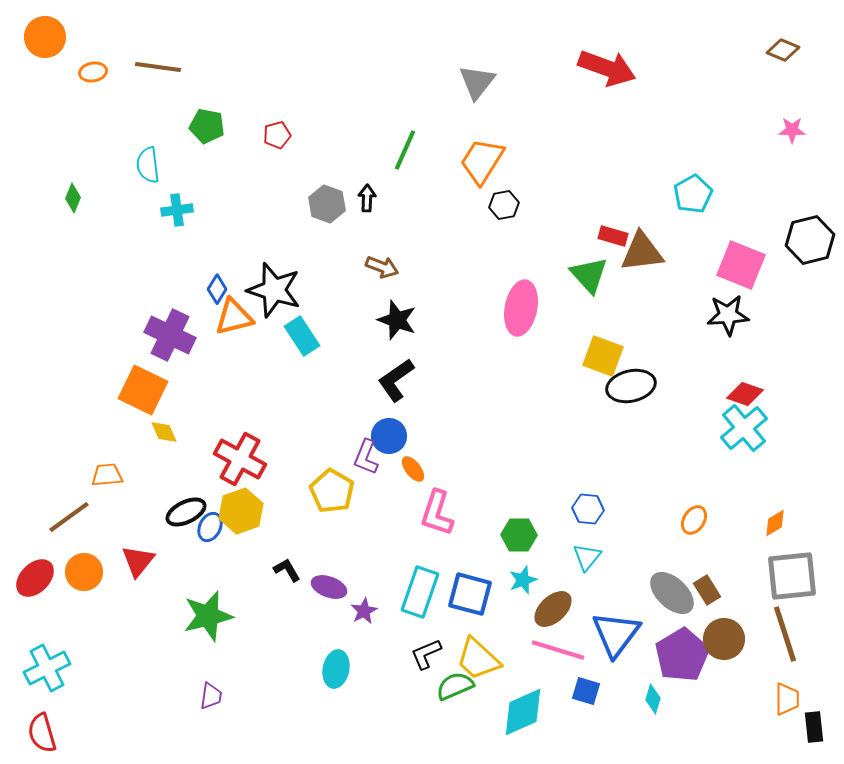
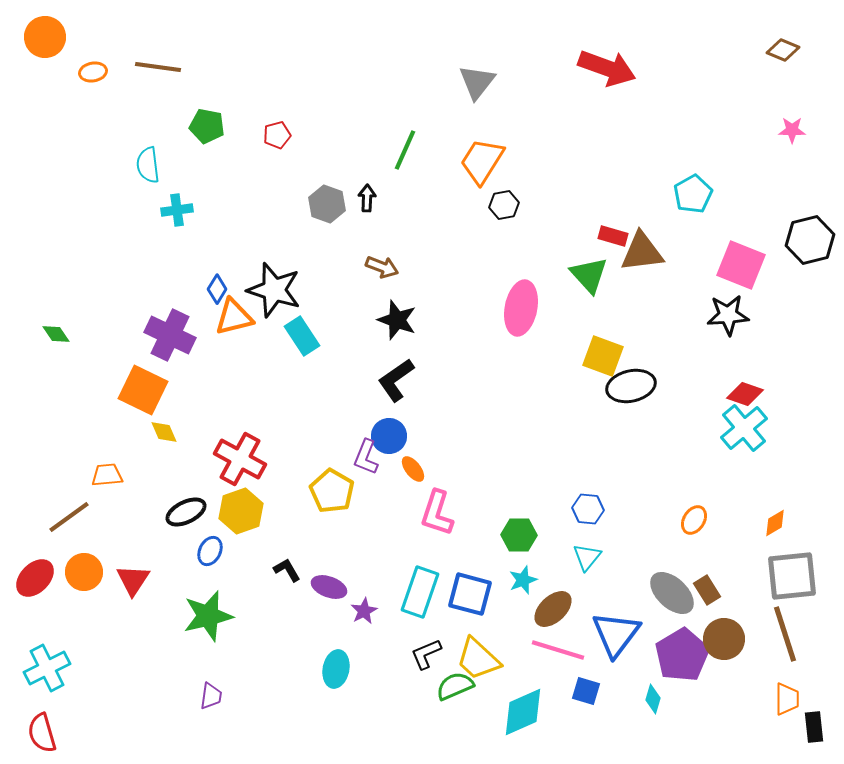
green diamond at (73, 198): moved 17 px left, 136 px down; rotated 56 degrees counterclockwise
blue ellipse at (210, 527): moved 24 px down
red triangle at (138, 561): moved 5 px left, 19 px down; rotated 6 degrees counterclockwise
